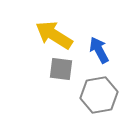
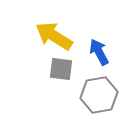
yellow arrow: moved 1 px down
blue arrow: moved 2 px down
